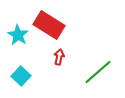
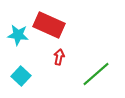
red rectangle: rotated 8 degrees counterclockwise
cyan star: rotated 25 degrees counterclockwise
green line: moved 2 px left, 2 px down
